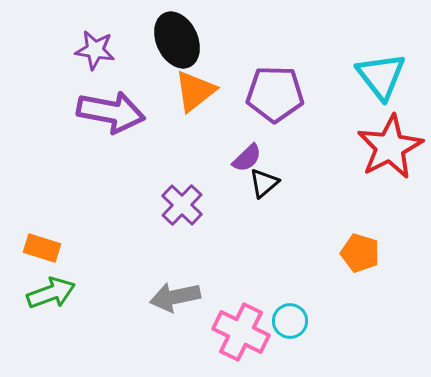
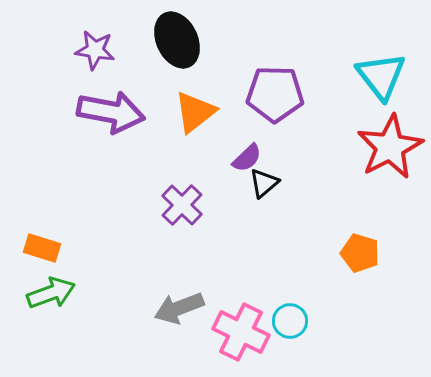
orange triangle: moved 21 px down
gray arrow: moved 4 px right, 11 px down; rotated 9 degrees counterclockwise
